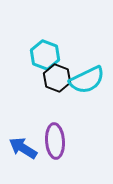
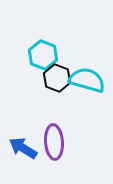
cyan hexagon: moved 2 px left
cyan semicircle: rotated 138 degrees counterclockwise
purple ellipse: moved 1 px left, 1 px down
